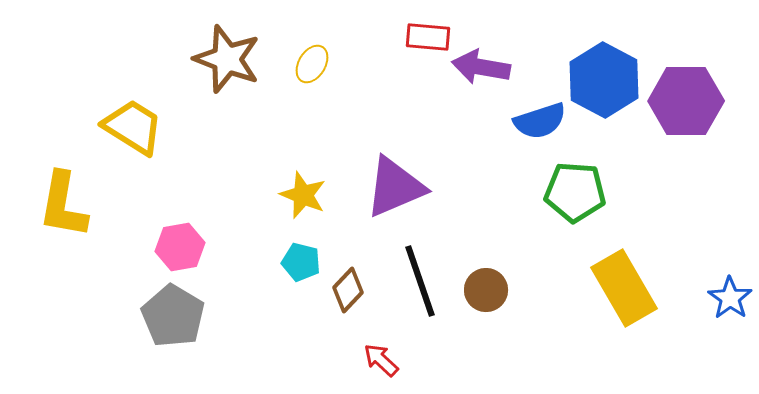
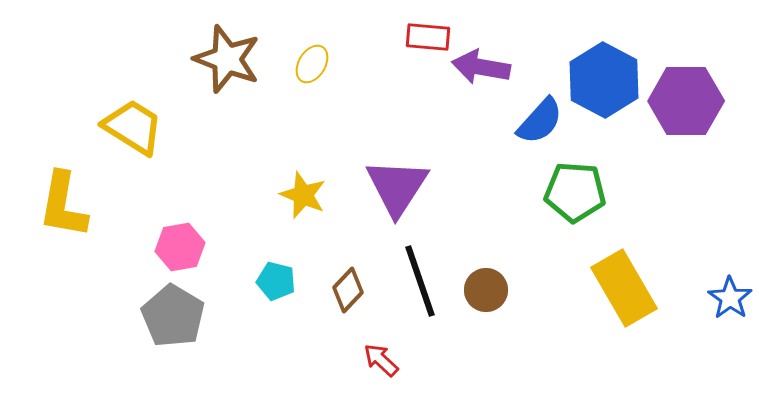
blue semicircle: rotated 30 degrees counterclockwise
purple triangle: moved 2 px right; rotated 34 degrees counterclockwise
cyan pentagon: moved 25 px left, 19 px down
